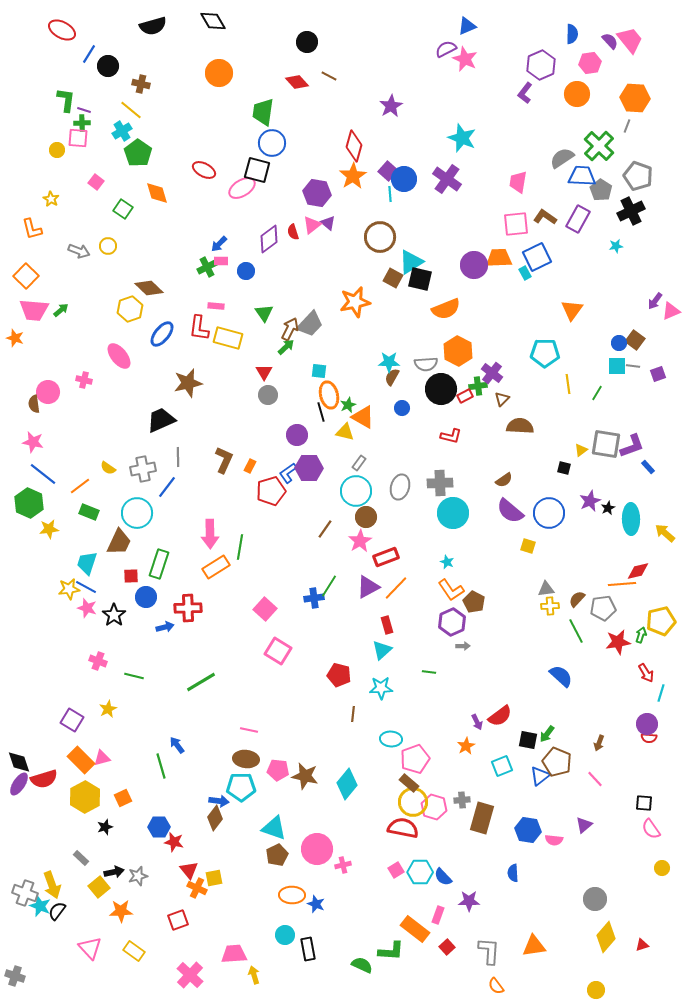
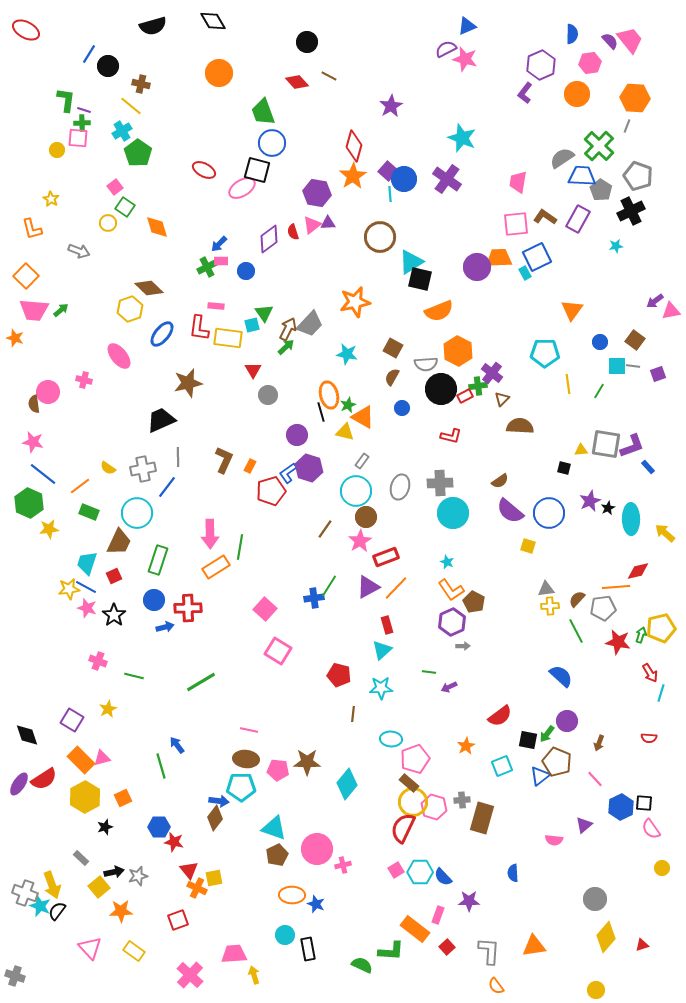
red ellipse at (62, 30): moved 36 px left
pink star at (465, 59): rotated 10 degrees counterclockwise
yellow line at (131, 110): moved 4 px up
green trapezoid at (263, 112): rotated 28 degrees counterclockwise
pink square at (96, 182): moved 19 px right, 5 px down; rotated 14 degrees clockwise
orange diamond at (157, 193): moved 34 px down
green square at (123, 209): moved 2 px right, 2 px up
purple triangle at (328, 223): rotated 42 degrees counterclockwise
yellow circle at (108, 246): moved 23 px up
purple circle at (474, 265): moved 3 px right, 2 px down
brown square at (393, 278): moved 70 px down
purple arrow at (655, 301): rotated 18 degrees clockwise
orange semicircle at (446, 309): moved 7 px left, 2 px down
pink triangle at (671, 311): rotated 12 degrees clockwise
brown arrow at (290, 329): moved 2 px left
yellow rectangle at (228, 338): rotated 8 degrees counterclockwise
blue circle at (619, 343): moved 19 px left, 1 px up
cyan star at (389, 362): moved 42 px left, 8 px up; rotated 10 degrees clockwise
cyan square at (319, 371): moved 67 px left, 46 px up; rotated 21 degrees counterclockwise
red triangle at (264, 372): moved 11 px left, 2 px up
green line at (597, 393): moved 2 px right, 2 px up
yellow triangle at (581, 450): rotated 32 degrees clockwise
gray rectangle at (359, 463): moved 3 px right, 2 px up
purple hexagon at (309, 468): rotated 16 degrees clockwise
brown semicircle at (504, 480): moved 4 px left, 1 px down
green rectangle at (159, 564): moved 1 px left, 4 px up
red square at (131, 576): moved 17 px left; rotated 21 degrees counterclockwise
orange line at (622, 584): moved 6 px left, 3 px down
blue circle at (146, 597): moved 8 px right, 3 px down
yellow pentagon at (661, 621): moved 7 px down
red star at (618, 642): rotated 20 degrees clockwise
red arrow at (646, 673): moved 4 px right
purple arrow at (477, 722): moved 28 px left, 35 px up; rotated 91 degrees clockwise
purple circle at (647, 724): moved 80 px left, 3 px up
black diamond at (19, 762): moved 8 px right, 27 px up
brown star at (305, 776): moved 2 px right, 14 px up; rotated 12 degrees counterclockwise
red semicircle at (44, 779): rotated 16 degrees counterclockwise
red semicircle at (403, 828): rotated 76 degrees counterclockwise
blue hexagon at (528, 830): moved 93 px right, 23 px up; rotated 25 degrees clockwise
